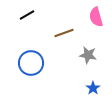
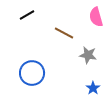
brown line: rotated 48 degrees clockwise
blue circle: moved 1 px right, 10 px down
